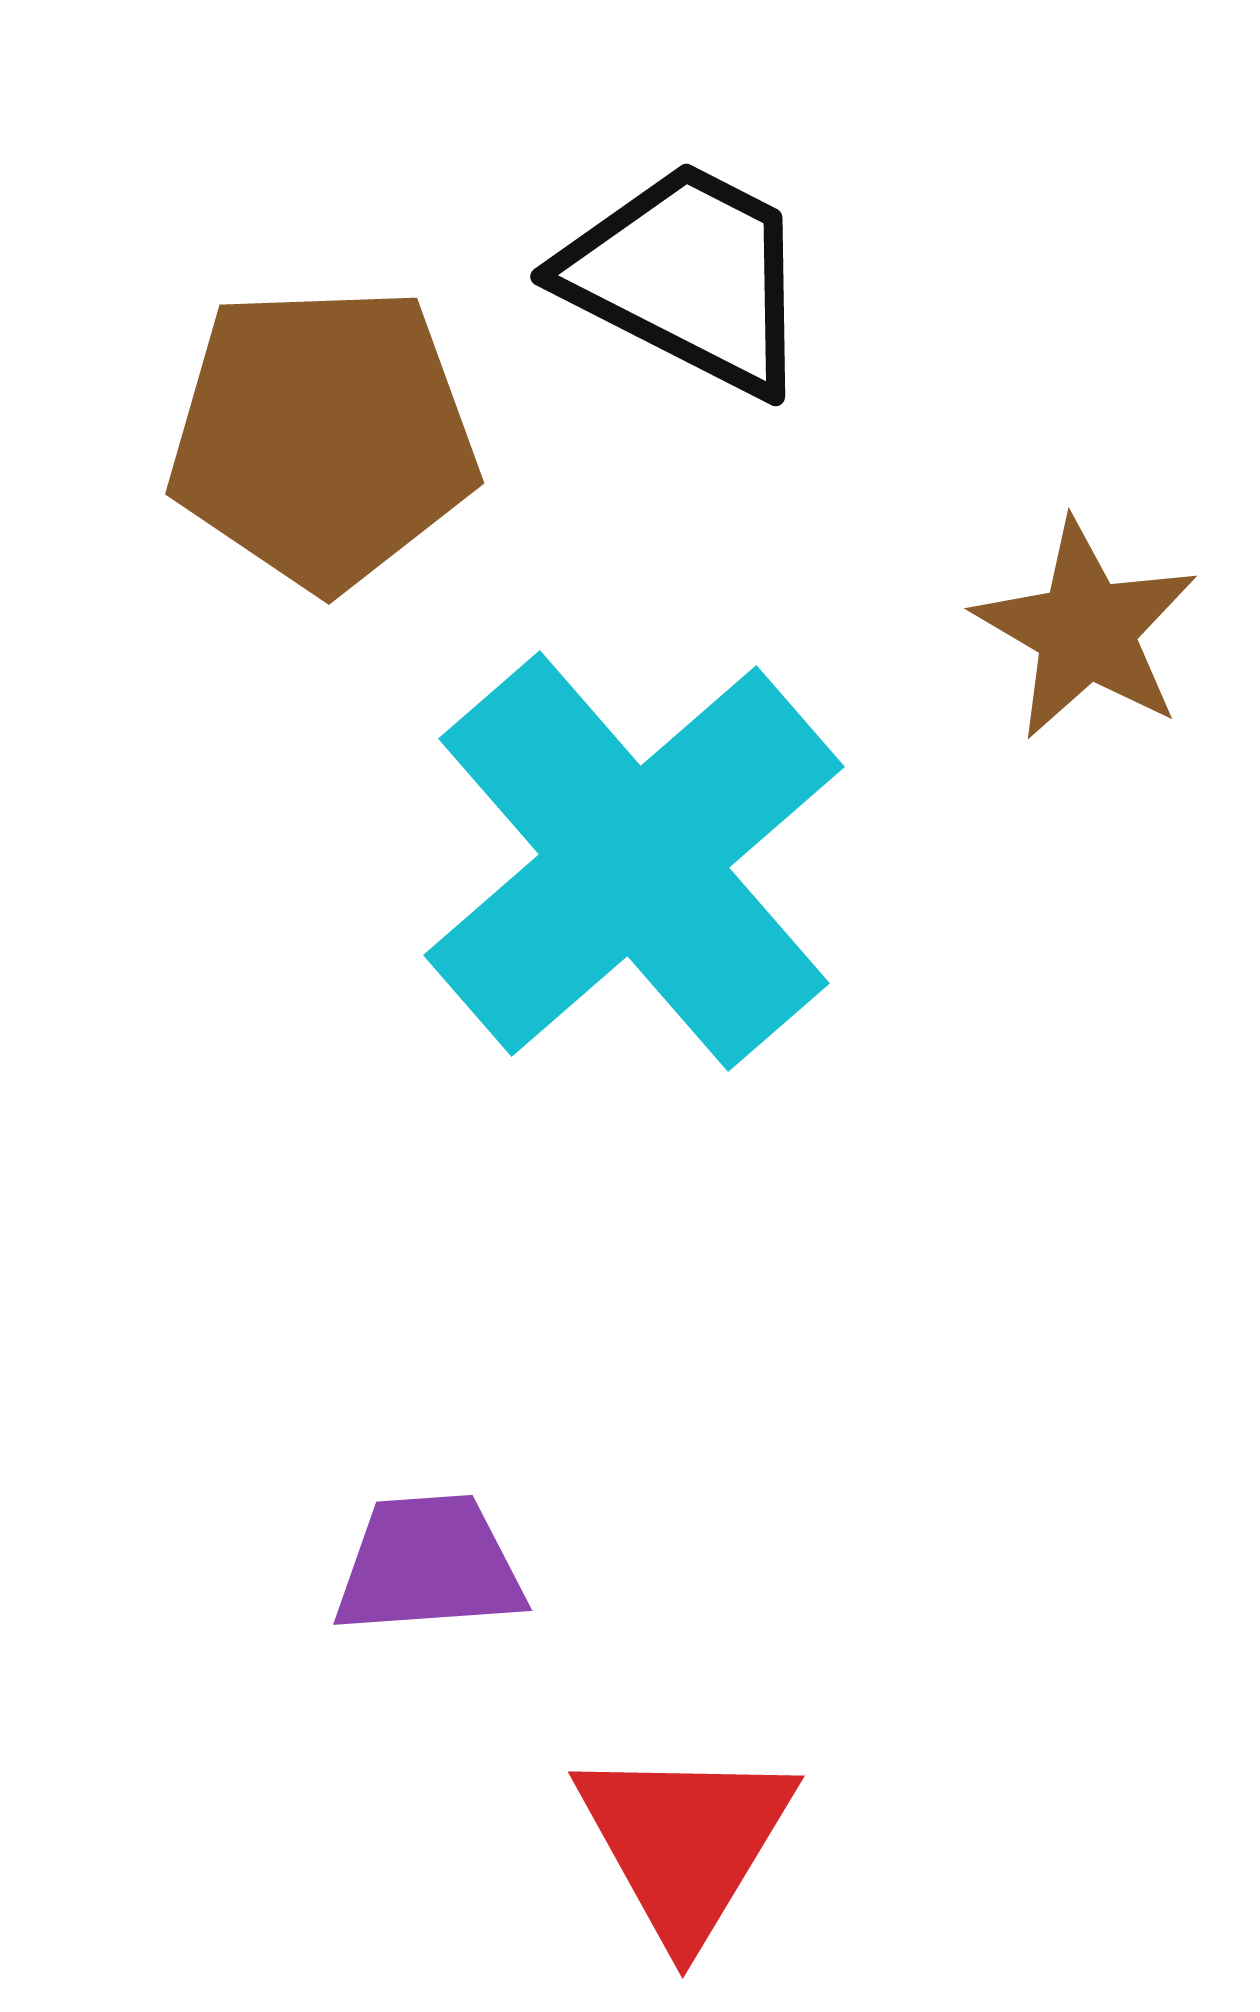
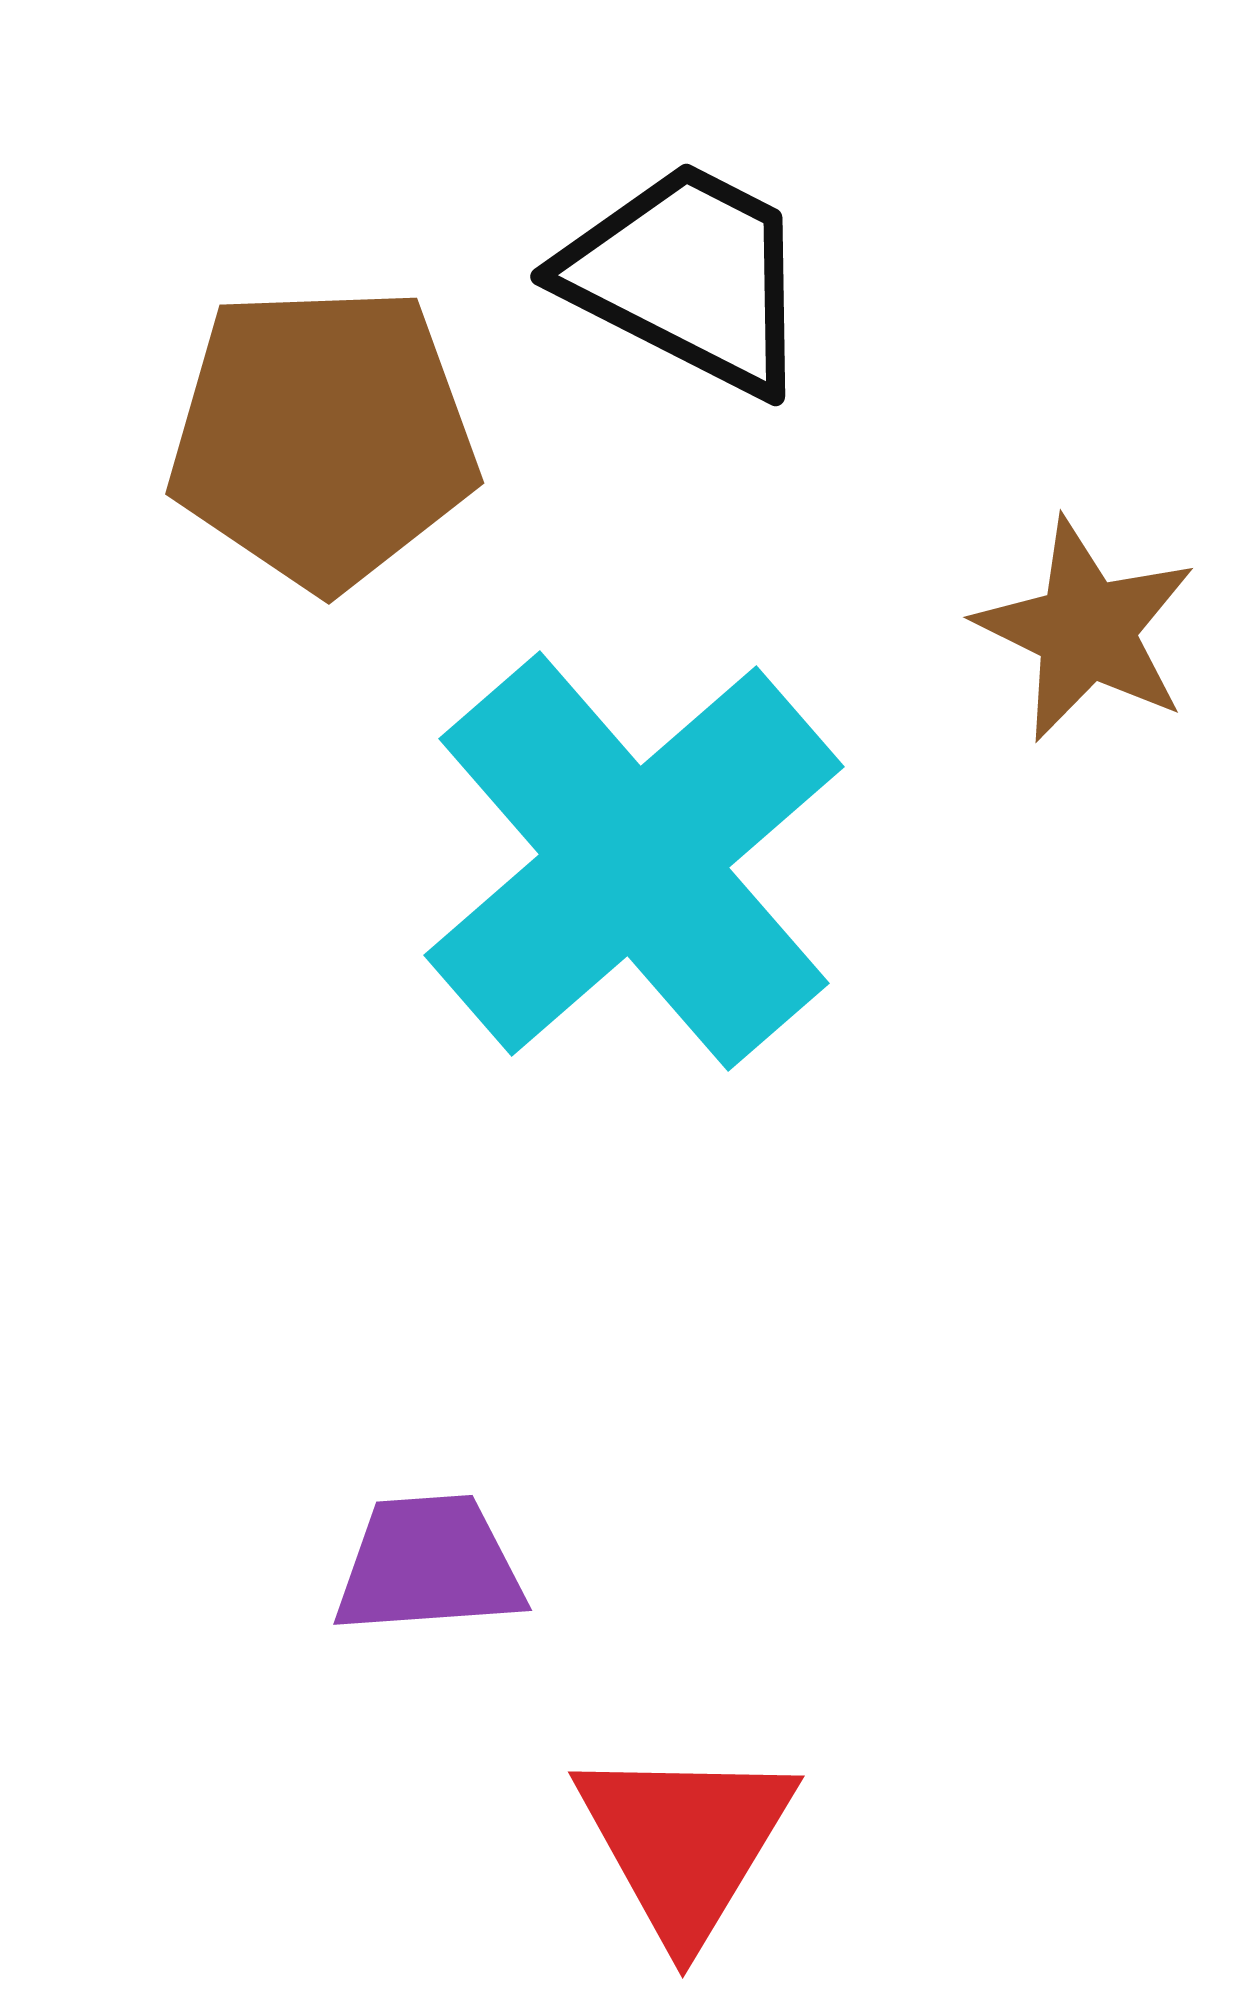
brown star: rotated 4 degrees counterclockwise
